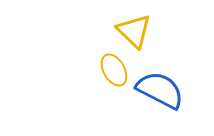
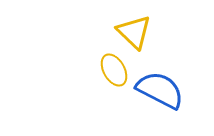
yellow triangle: moved 1 px down
